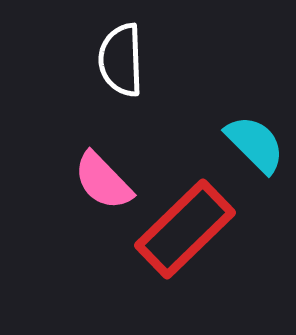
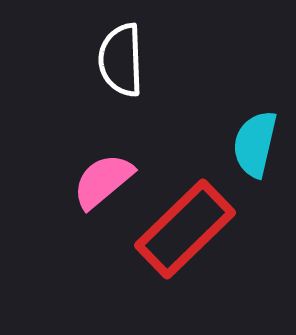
cyan semicircle: rotated 122 degrees counterclockwise
pink semicircle: rotated 94 degrees clockwise
